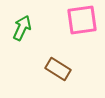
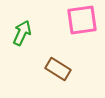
green arrow: moved 5 px down
